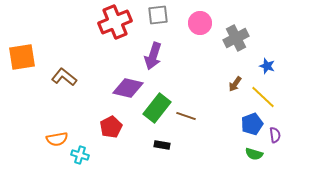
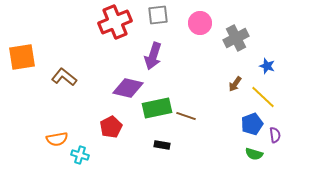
green rectangle: rotated 40 degrees clockwise
